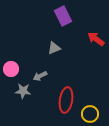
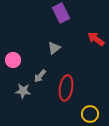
purple rectangle: moved 2 px left, 3 px up
gray triangle: rotated 16 degrees counterclockwise
pink circle: moved 2 px right, 9 px up
gray arrow: rotated 24 degrees counterclockwise
red ellipse: moved 12 px up
